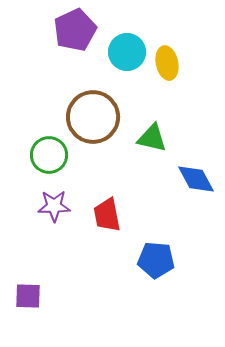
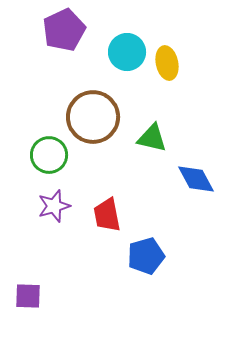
purple pentagon: moved 11 px left
purple star: rotated 16 degrees counterclockwise
blue pentagon: moved 10 px left, 4 px up; rotated 21 degrees counterclockwise
